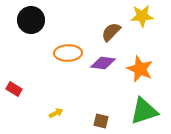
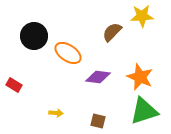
black circle: moved 3 px right, 16 px down
brown semicircle: moved 1 px right
orange ellipse: rotated 36 degrees clockwise
purple diamond: moved 5 px left, 14 px down
orange star: moved 8 px down
red rectangle: moved 4 px up
yellow arrow: rotated 32 degrees clockwise
brown square: moved 3 px left
